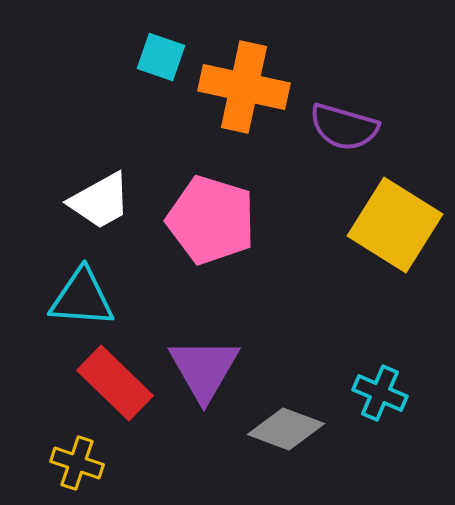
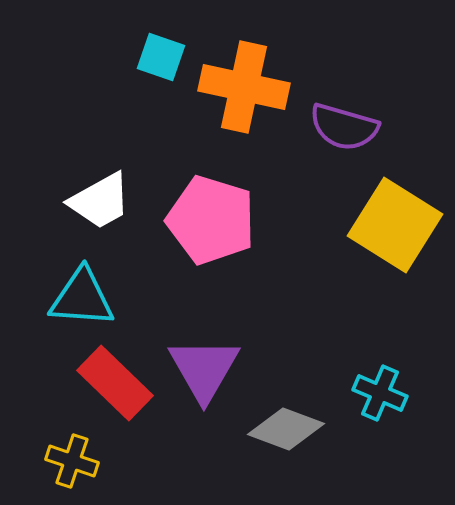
yellow cross: moved 5 px left, 2 px up
